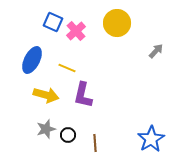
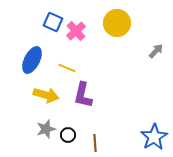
blue star: moved 3 px right, 2 px up
